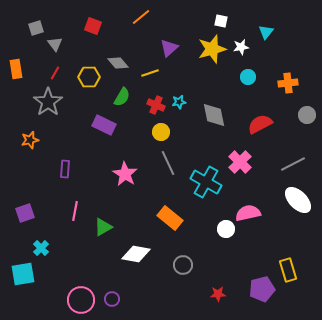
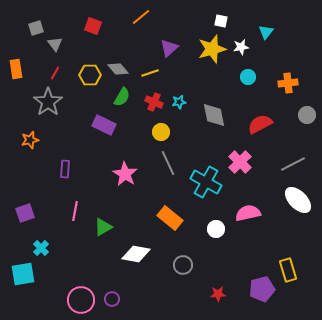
gray diamond at (118, 63): moved 6 px down
yellow hexagon at (89, 77): moved 1 px right, 2 px up
red cross at (156, 105): moved 2 px left, 3 px up
white circle at (226, 229): moved 10 px left
